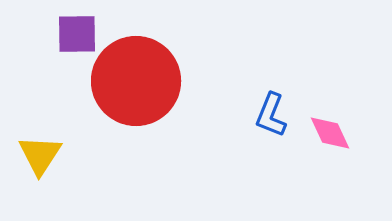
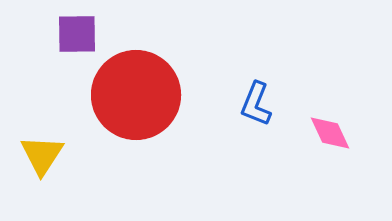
red circle: moved 14 px down
blue L-shape: moved 15 px left, 11 px up
yellow triangle: moved 2 px right
